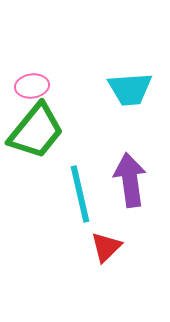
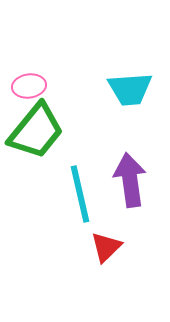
pink ellipse: moved 3 px left
